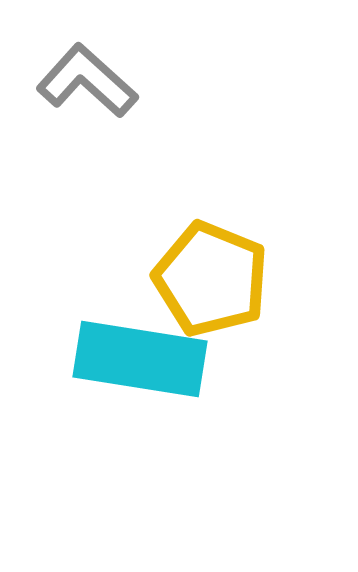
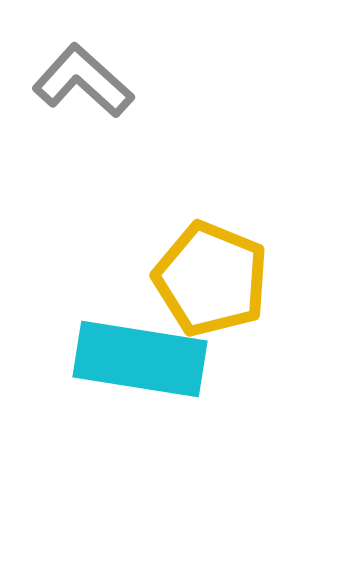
gray L-shape: moved 4 px left
